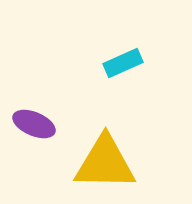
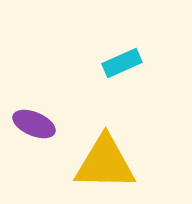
cyan rectangle: moved 1 px left
